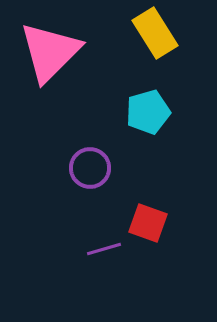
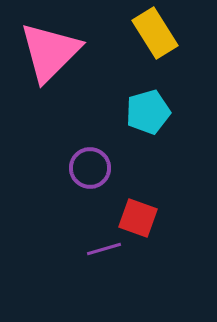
red square: moved 10 px left, 5 px up
